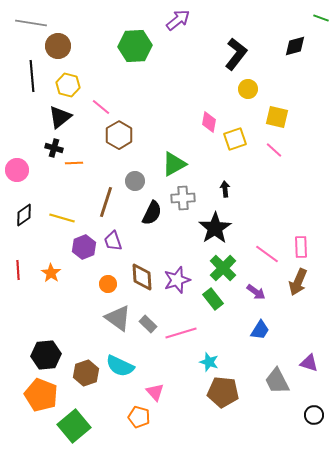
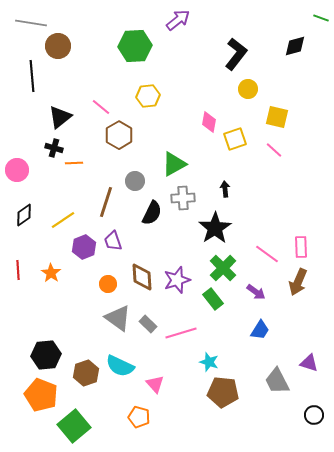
yellow hexagon at (68, 85): moved 80 px right, 11 px down; rotated 20 degrees counterclockwise
yellow line at (62, 218): moved 1 px right, 2 px down; rotated 50 degrees counterclockwise
pink triangle at (155, 392): moved 8 px up
